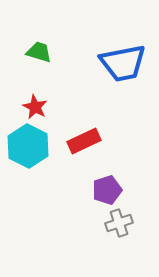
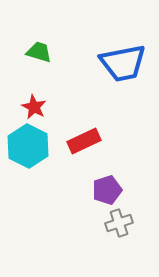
red star: moved 1 px left
